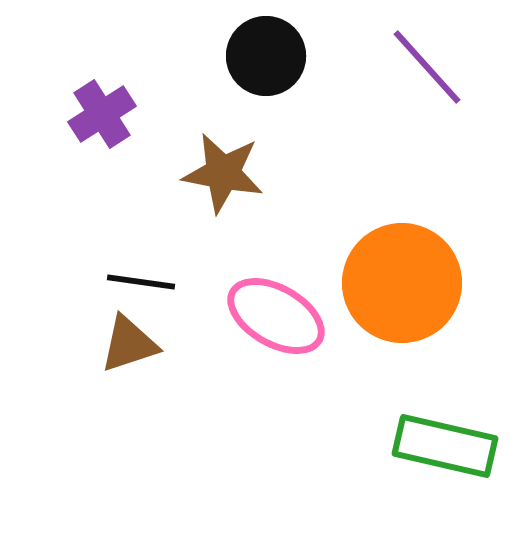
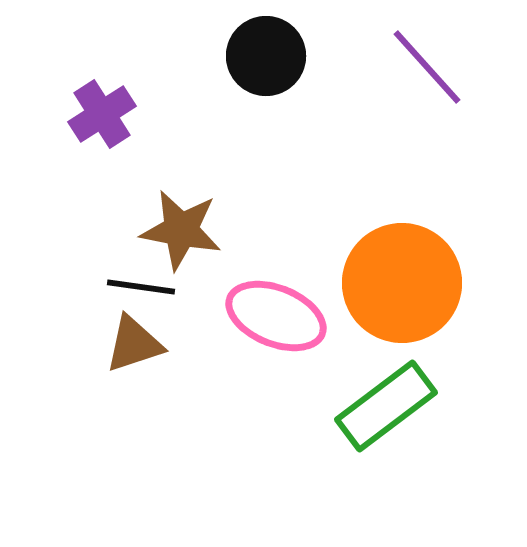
brown star: moved 42 px left, 57 px down
black line: moved 5 px down
pink ellipse: rotated 8 degrees counterclockwise
brown triangle: moved 5 px right
green rectangle: moved 59 px left, 40 px up; rotated 50 degrees counterclockwise
